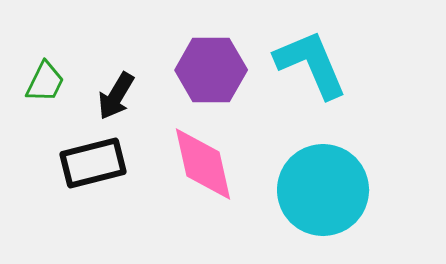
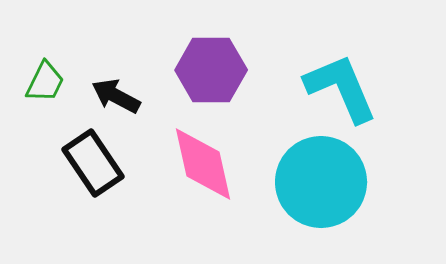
cyan L-shape: moved 30 px right, 24 px down
black arrow: rotated 87 degrees clockwise
black rectangle: rotated 70 degrees clockwise
cyan circle: moved 2 px left, 8 px up
